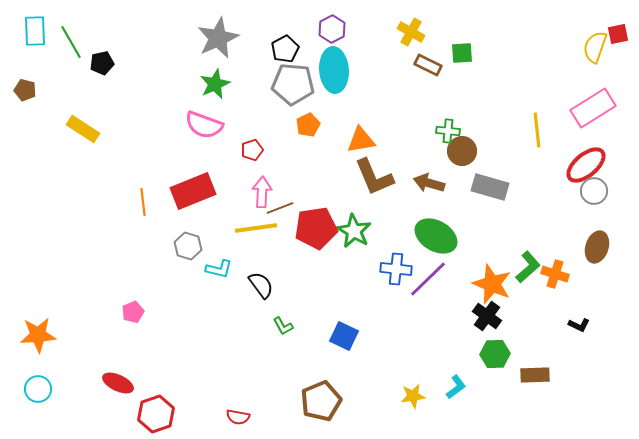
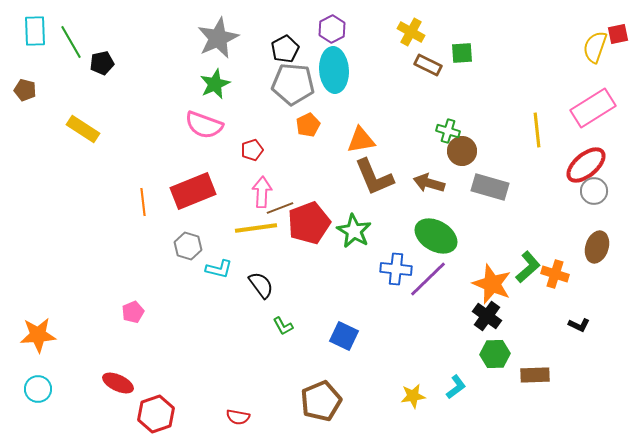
green cross at (448, 131): rotated 10 degrees clockwise
red pentagon at (316, 228): moved 7 px left, 5 px up; rotated 12 degrees counterclockwise
